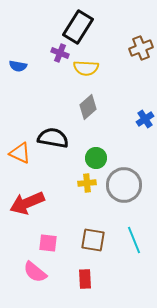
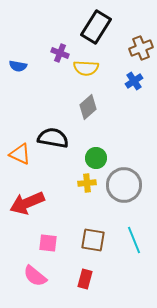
black rectangle: moved 18 px right
blue cross: moved 11 px left, 38 px up
orange triangle: moved 1 px down
pink semicircle: moved 4 px down
red rectangle: rotated 18 degrees clockwise
